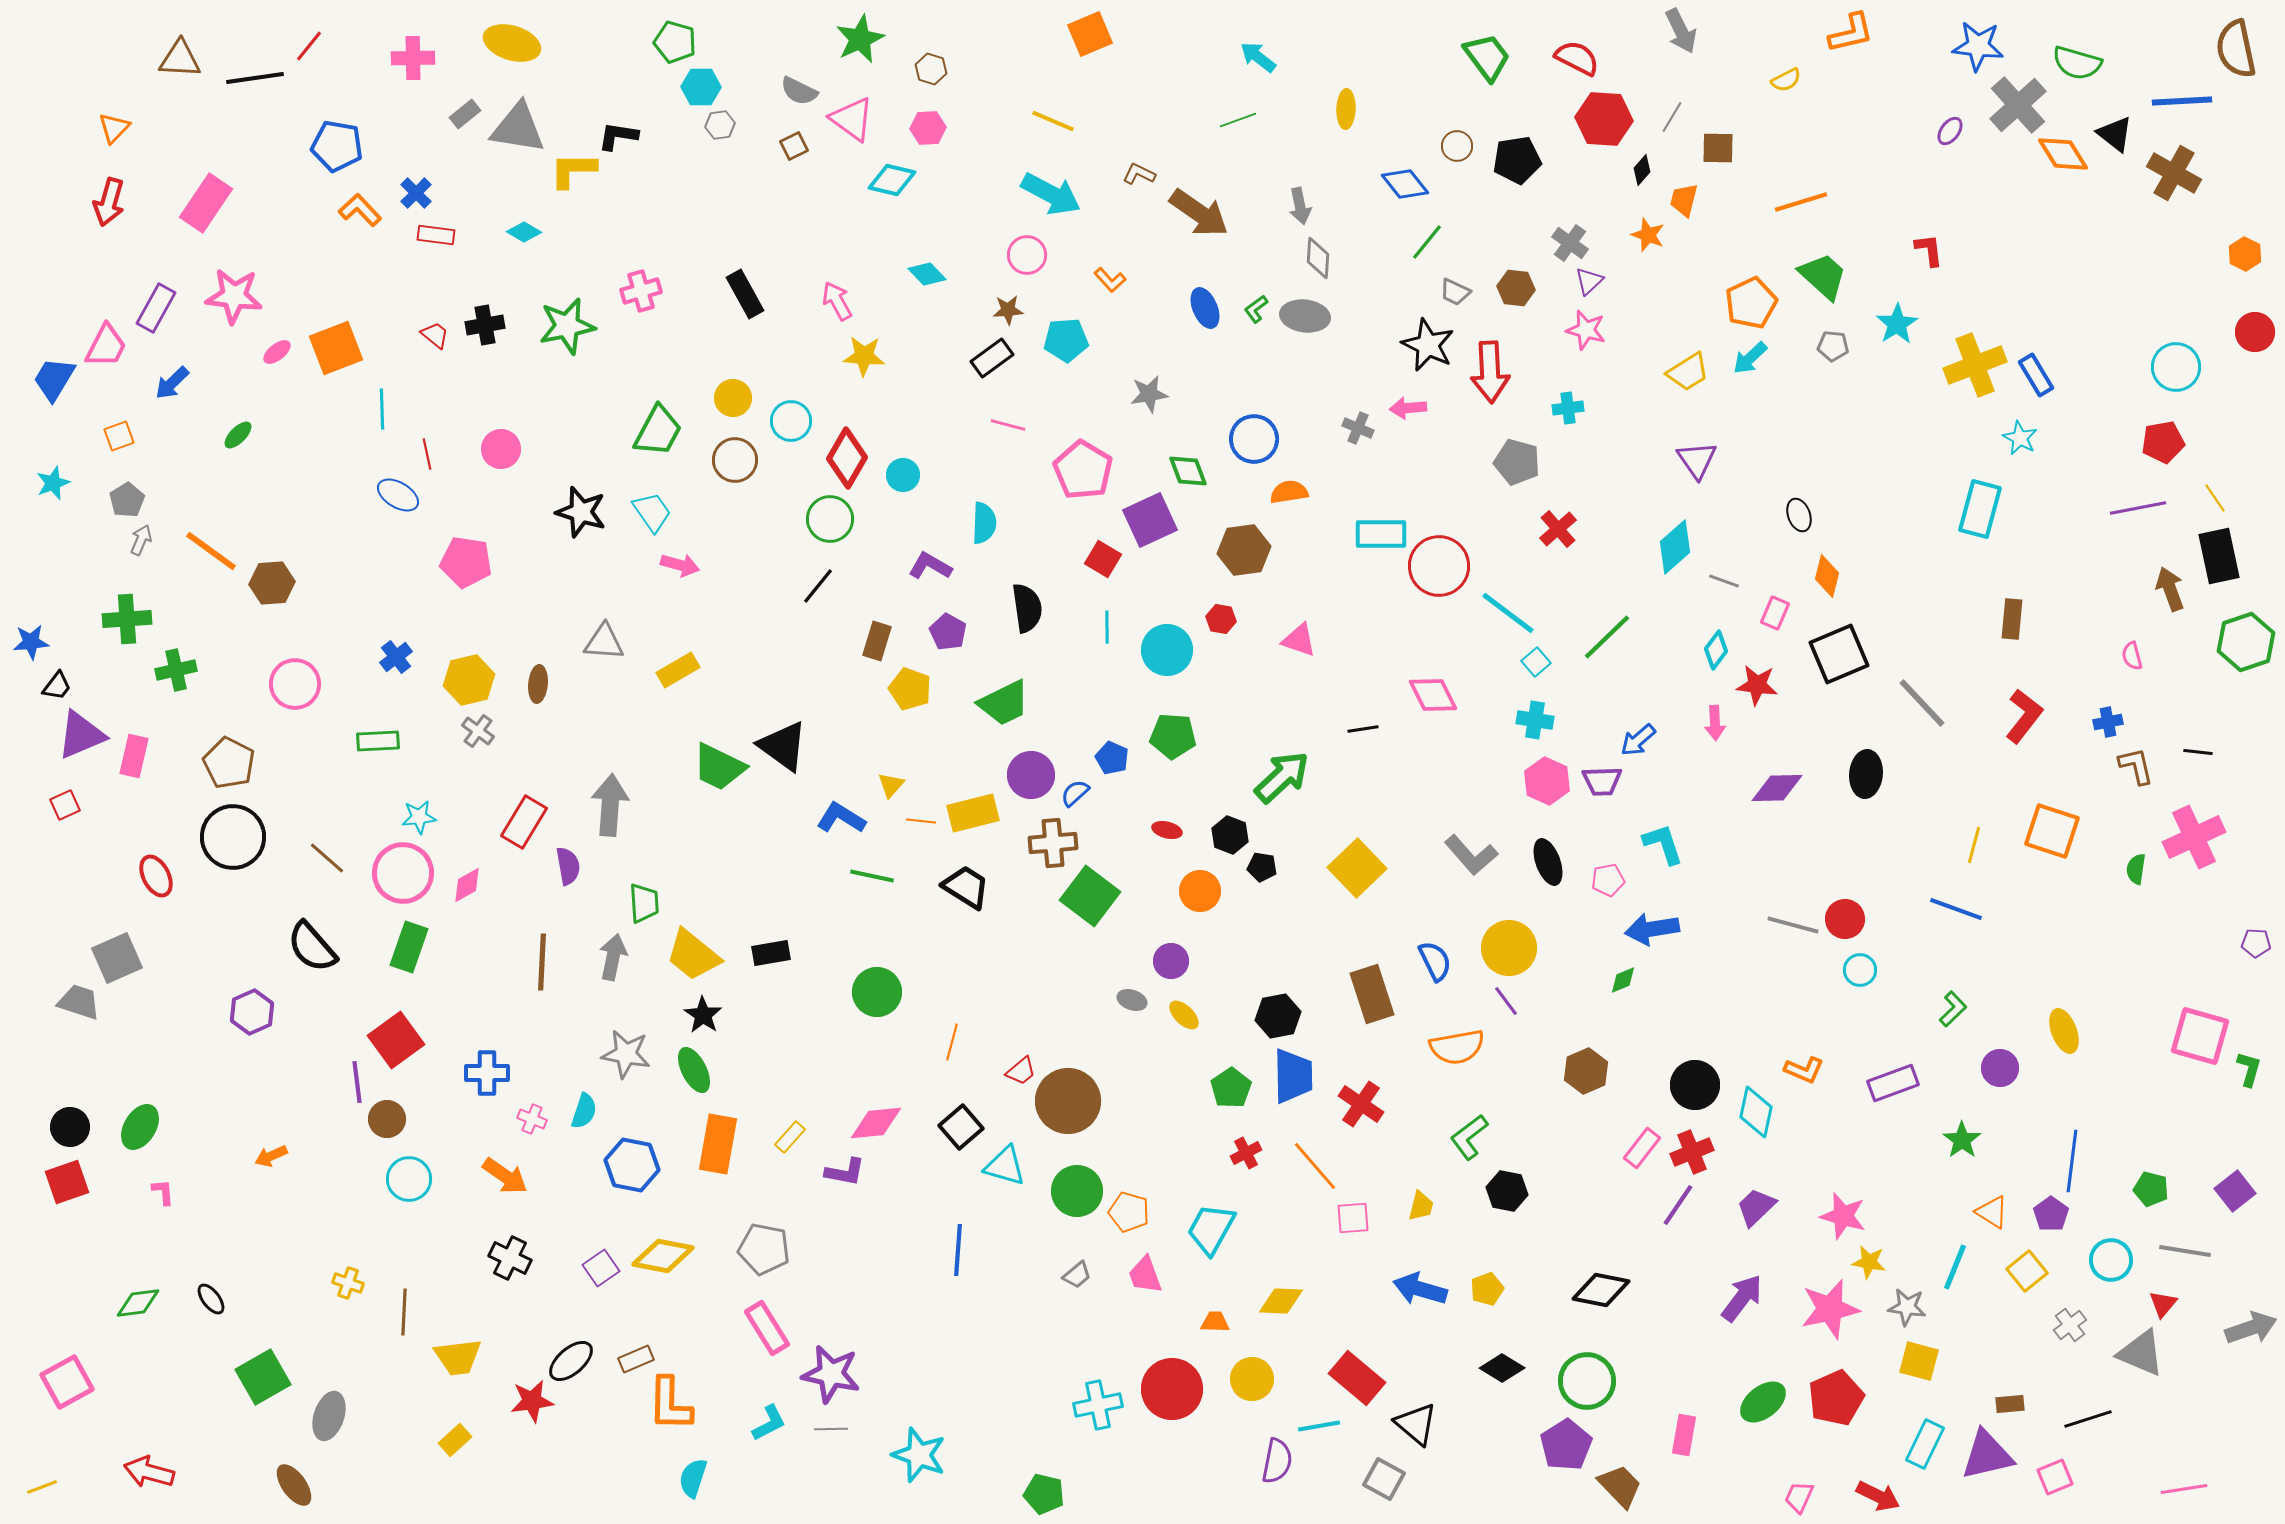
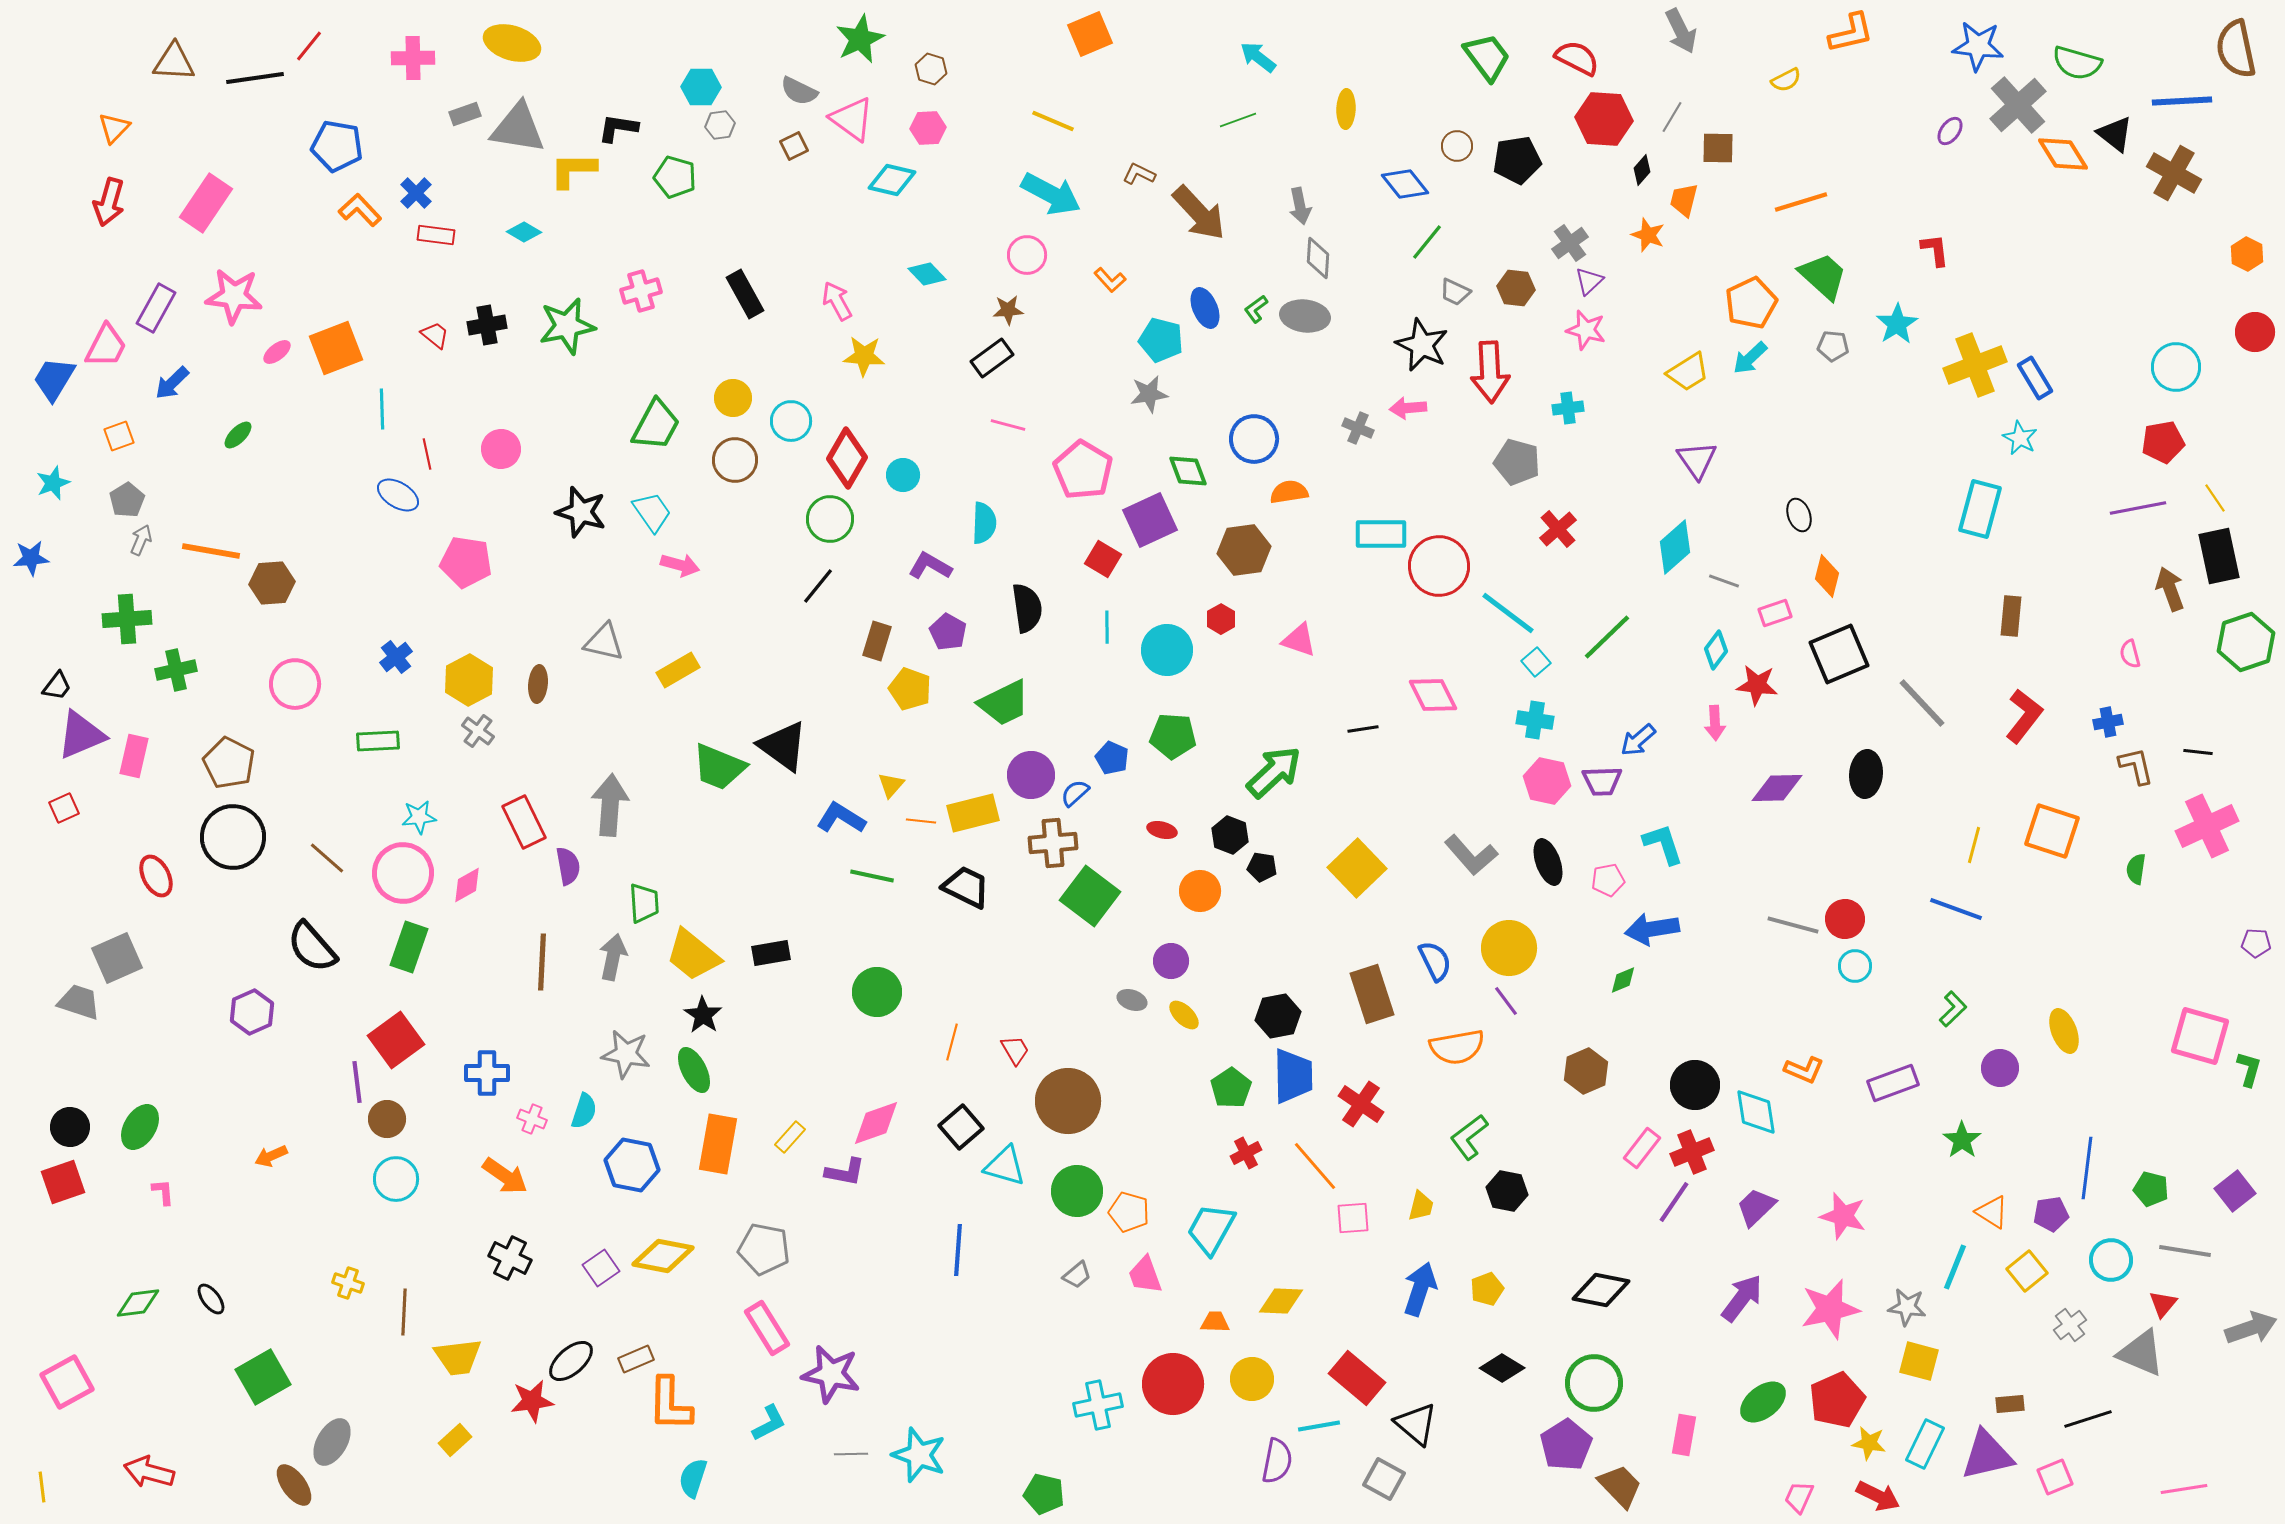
green pentagon at (675, 42): moved 135 px down
brown triangle at (180, 59): moved 6 px left, 3 px down
gray rectangle at (465, 114): rotated 20 degrees clockwise
black L-shape at (618, 136): moved 8 px up
brown arrow at (1199, 213): rotated 12 degrees clockwise
gray cross at (1570, 243): rotated 18 degrees clockwise
red L-shape at (1929, 250): moved 6 px right
orange hexagon at (2245, 254): moved 2 px right
black cross at (485, 325): moved 2 px right
cyan pentagon at (1066, 340): moved 95 px right; rotated 18 degrees clockwise
black star at (1428, 345): moved 6 px left
blue rectangle at (2036, 375): moved 1 px left, 3 px down
green trapezoid at (658, 431): moved 2 px left, 6 px up
orange line at (211, 551): rotated 26 degrees counterclockwise
pink rectangle at (1775, 613): rotated 48 degrees clockwise
red hexagon at (1221, 619): rotated 20 degrees clockwise
brown rectangle at (2012, 619): moved 1 px left, 3 px up
blue star at (31, 642): moved 84 px up
gray triangle at (604, 642): rotated 9 degrees clockwise
pink semicircle at (2132, 656): moved 2 px left, 2 px up
yellow hexagon at (469, 680): rotated 15 degrees counterclockwise
green trapezoid at (719, 767): rotated 4 degrees counterclockwise
green arrow at (1282, 777): moved 8 px left, 5 px up
pink hexagon at (1547, 781): rotated 12 degrees counterclockwise
red square at (65, 805): moved 1 px left, 3 px down
red rectangle at (524, 822): rotated 57 degrees counterclockwise
red ellipse at (1167, 830): moved 5 px left
pink cross at (2194, 837): moved 13 px right, 11 px up
black trapezoid at (966, 887): rotated 6 degrees counterclockwise
cyan circle at (1860, 970): moved 5 px left, 4 px up
red trapezoid at (1021, 1071): moved 6 px left, 21 px up; rotated 80 degrees counterclockwise
cyan diamond at (1756, 1112): rotated 21 degrees counterclockwise
pink diamond at (876, 1123): rotated 14 degrees counterclockwise
blue line at (2072, 1161): moved 15 px right, 7 px down
cyan circle at (409, 1179): moved 13 px left
red square at (67, 1182): moved 4 px left
purple line at (1678, 1205): moved 4 px left, 3 px up
purple pentagon at (2051, 1214): rotated 28 degrees clockwise
yellow star at (1869, 1262): moved 181 px down
blue arrow at (1420, 1289): rotated 92 degrees clockwise
green circle at (1587, 1381): moved 7 px right, 2 px down
red circle at (1172, 1389): moved 1 px right, 5 px up
red pentagon at (1836, 1398): moved 1 px right, 2 px down
gray ellipse at (329, 1416): moved 3 px right, 26 px down; rotated 12 degrees clockwise
gray line at (831, 1429): moved 20 px right, 25 px down
yellow line at (42, 1487): rotated 76 degrees counterclockwise
